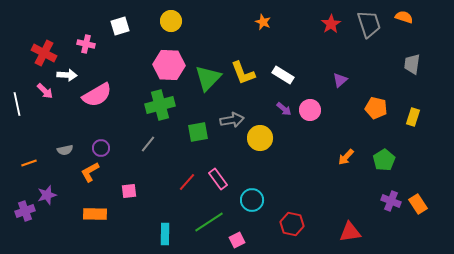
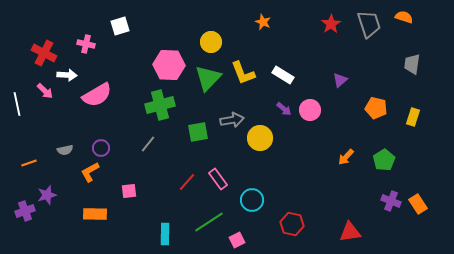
yellow circle at (171, 21): moved 40 px right, 21 px down
